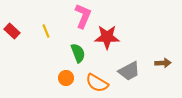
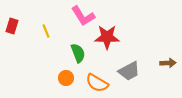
pink L-shape: rotated 125 degrees clockwise
red rectangle: moved 5 px up; rotated 63 degrees clockwise
brown arrow: moved 5 px right
